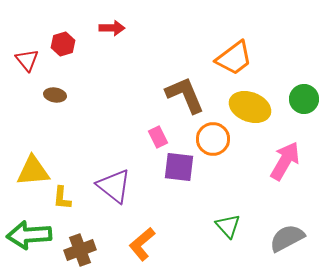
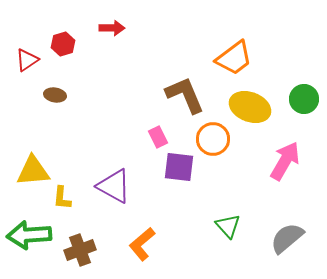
red triangle: rotated 35 degrees clockwise
purple triangle: rotated 9 degrees counterclockwise
gray semicircle: rotated 12 degrees counterclockwise
